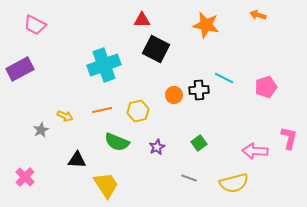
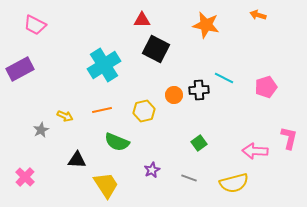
cyan cross: rotated 12 degrees counterclockwise
yellow hexagon: moved 6 px right
purple star: moved 5 px left, 23 px down
